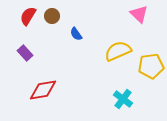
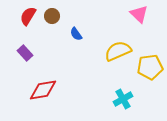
yellow pentagon: moved 1 px left, 1 px down
cyan cross: rotated 24 degrees clockwise
